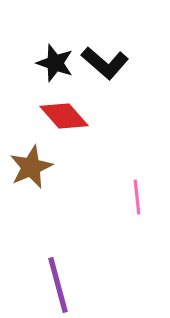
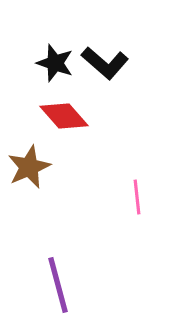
brown star: moved 2 px left
